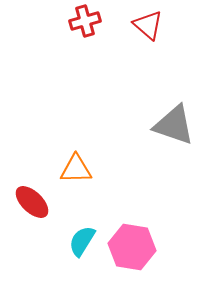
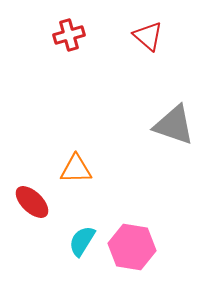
red cross: moved 16 px left, 14 px down
red triangle: moved 11 px down
